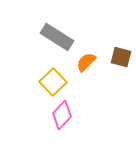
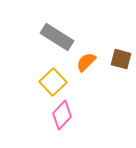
brown square: moved 2 px down
